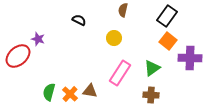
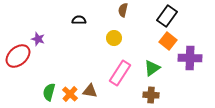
black semicircle: rotated 24 degrees counterclockwise
